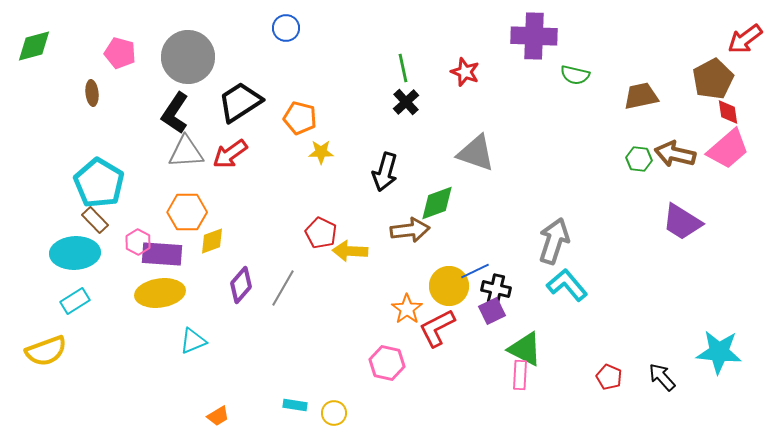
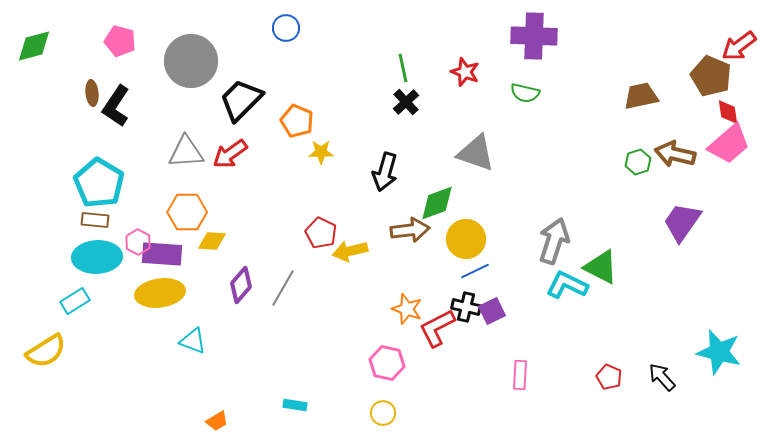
red arrow at (745, 39): moved 6 px left, 7 px down
pink pentagon at (120, 53): moved 12 px up
gray circle at (188, 57): moved 3 px right, 4 px down
green semicircle at (575, 75): moved 50 px left, 18 px down
brown pentagon at (713, 79): moved 2 px left, 3 px up; rotated 21 degrees counterclockwise
black trapezoid at (240, 102): moved 1 px right, 2 px up; rotated 12 degrees counterclockwise
black L-shape at (175, 113): moved 59 px left, 7 px up
orange pentagon at (300, 118): moved 3 px left, 3 px down; rotated 8 degrees clockwise
pink trapezoid at (728, 149): moved 1 px right, 5 px up
green hexagon at (639, 159): moved 1 px left, 3 px down; rotated 25 degrees counterclockwise
brown rectangle at (95, 220): rotated 40 degrees counterclockwise
purple trapezoid at (682, 222): rotated 93 degrees clockwise
yellow diamond at (212, 241): rotated 24 degrees clockwise
yellow arrow at (350, 251): rotated 16 degrees counterclockwise
cyan ellipse at (75, 253): moved 22 px right, 4 px down
cyan L-shape at (567, 285): rotated 24 degrees counterclockwise
yellow circle at (449, 286): moved 17 px right, 47 px up
black cross at (496, 289): moved 30 px left, 18 px down
orange star at (407, 309): rotated 16 degrees counterclockwise
cyan triangle at (193, 341): rotated 44 degrees clockwise
green triangle at (525, 349): moved 76 px right, 82 px up
yellow semicircle at (46, 351): rotated 12 degrees counterclockwise
cyan star at (719, 352): rotated 9 degrees clockwise
yellow circle at (334, 413): moved 49 px right
orange trapezoid at (218, 416): moved 1 px left, 5 px down
